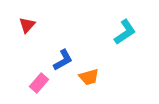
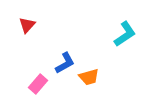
cyan L-shape: moved 2 px down
blue L-shape: moved 2 px right, 3 px down
pink rectangle: moved 1 px left, 1 px down
